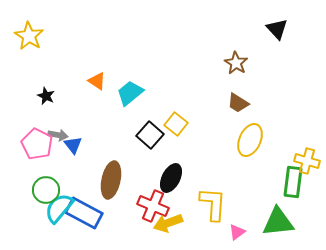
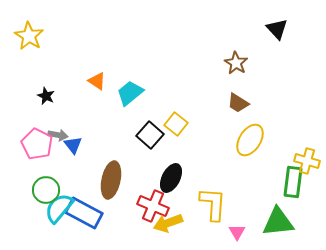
yellow ellipse: rotated 8 degrees clockwise
pink triangle: rotated 24 degrees counterclockwise
